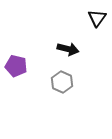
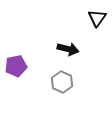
purple pentagon: rotated 25 degrees counterclockwise
